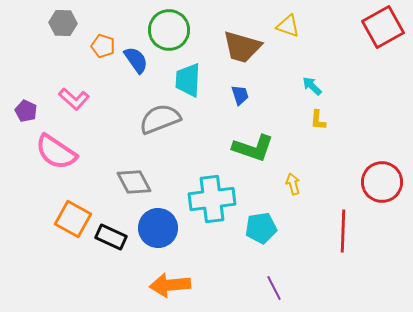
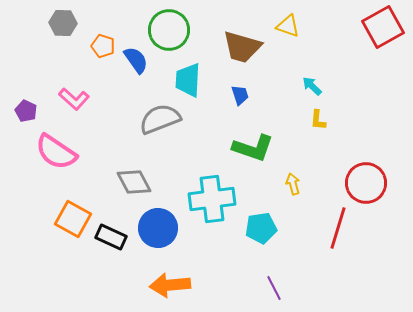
red circle: moved 16 px left, 1 px down
red line: moved 5 px left, 3 px up; rotated 15 degrees clockwise
